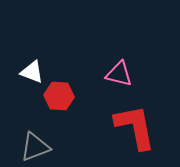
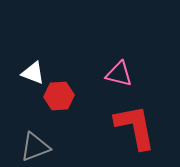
white triangle: moved 1 px right, 1 px down
red hexagon: rotated 8 degrees counterclockwise
